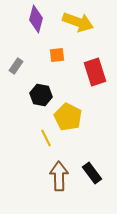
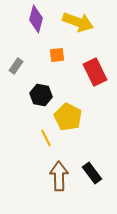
red rectangle: rotated 8 degrees counterclockwise
